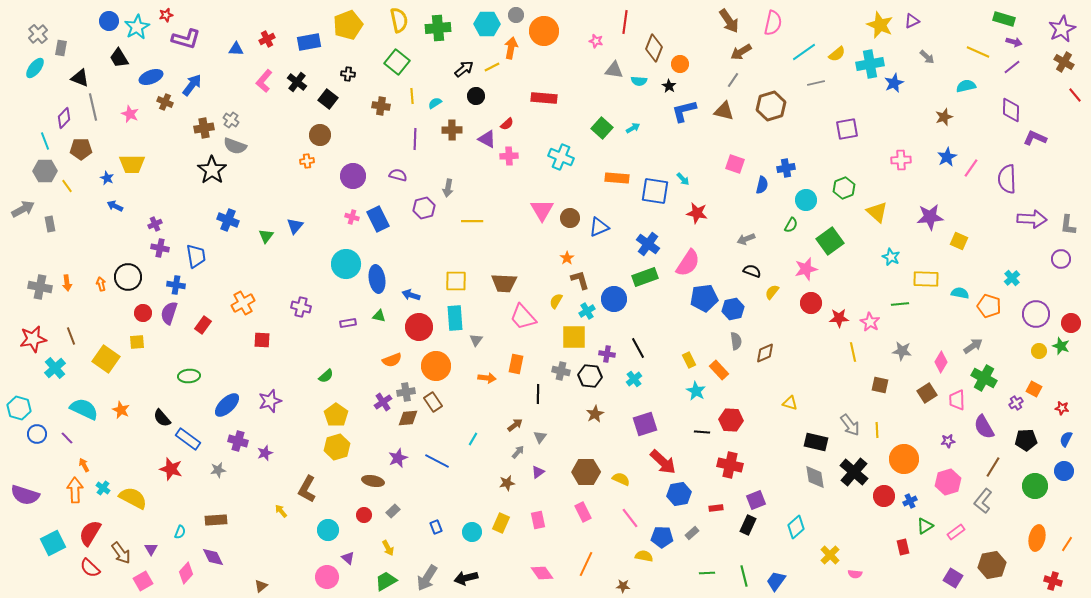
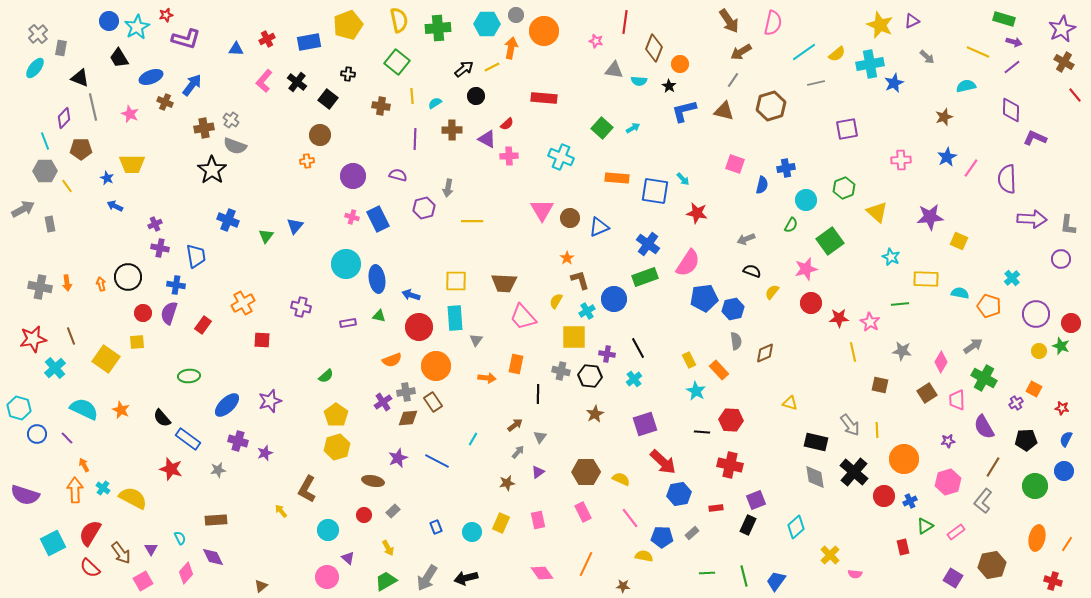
cyan semicircle at (180, 532): moved 6 px down; rotated 48 degrees counterclockwise
